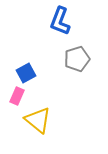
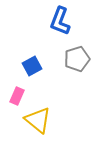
blue square: moved 6 px right, 7 px up
